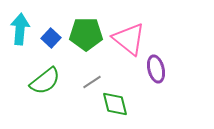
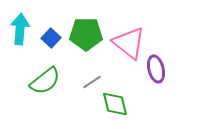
pink triangle: moved 4 px down
